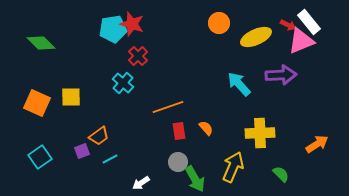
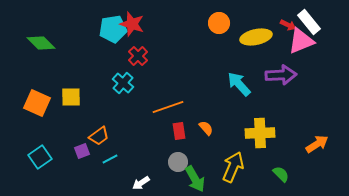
yellow ellipse: rotated 12 degrees clockwise
